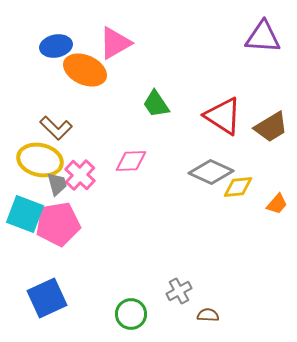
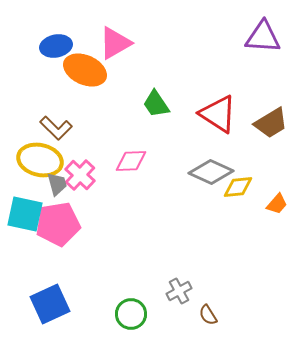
red triangle: moved 5 px left, 2 px up
brown trapezoid: moved 4 px up
cyan square: rotated 9 degrees counterclockwise
blue square: moved 3 px right, 6 px down
brown semicircle: rotated 125 degrees counterclockwise
